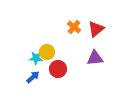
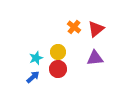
yellow circle: moved 11 px right
cyan star: rotated 24 degrees counterclockwise
